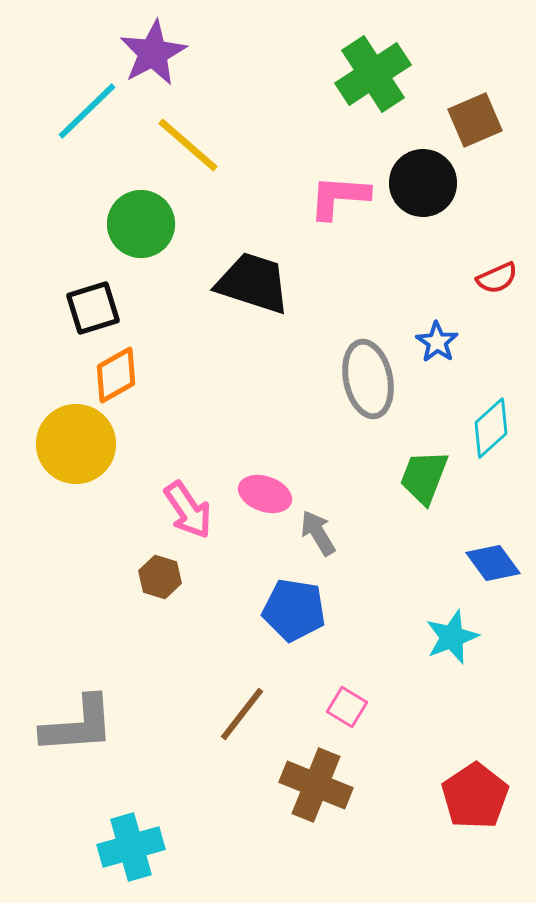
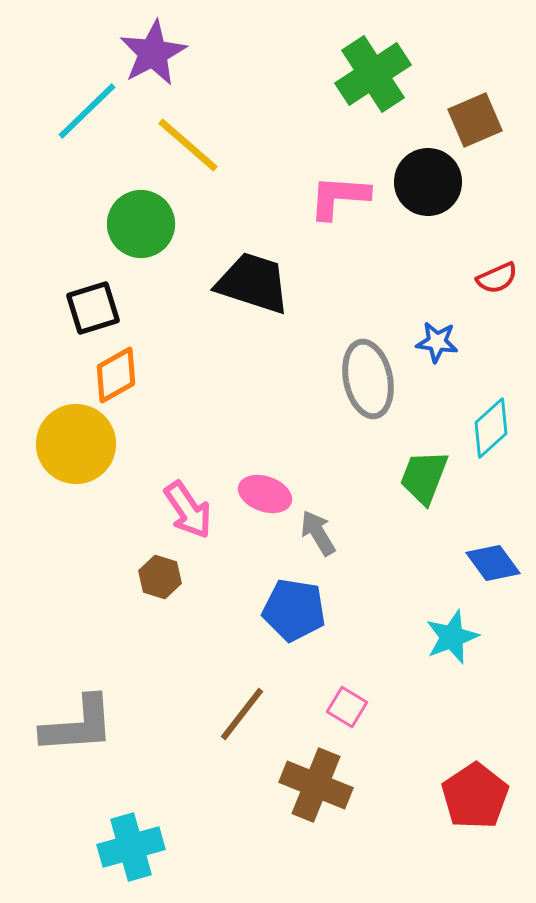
black circle: moved 5 px right, 1 px up
blue star: rotated 27 degrees counterclockwise
